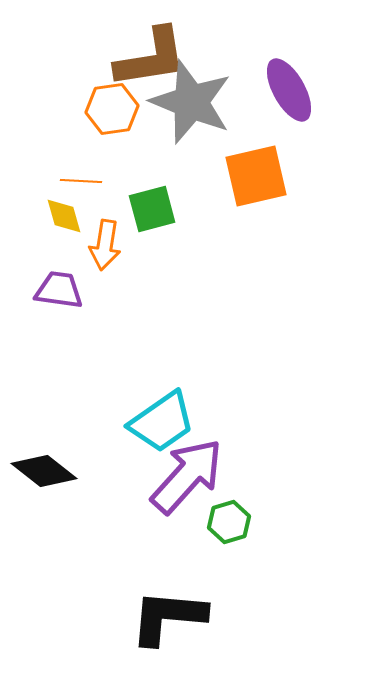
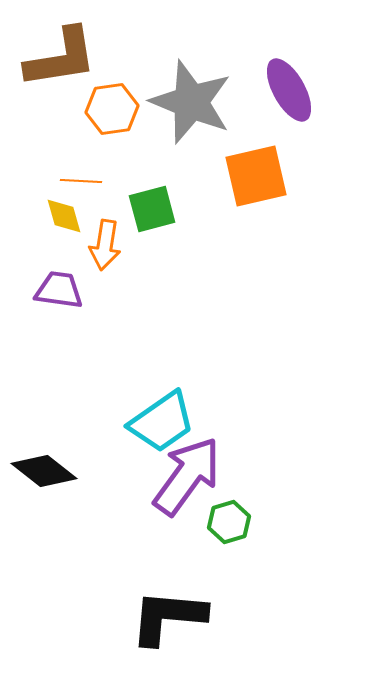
brown L-shape: moved 90 px left
purple arrow: rotated 6 degrees counterclockwise
